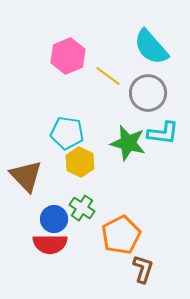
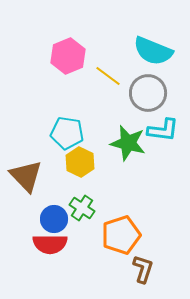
cyan semicircle: moved 2 px right, 4 px down; rotated 27 degrees counterclockwise
cyan L-shape: moved 3 px up
orange pentagon: rotated 9 degrees clockwise
